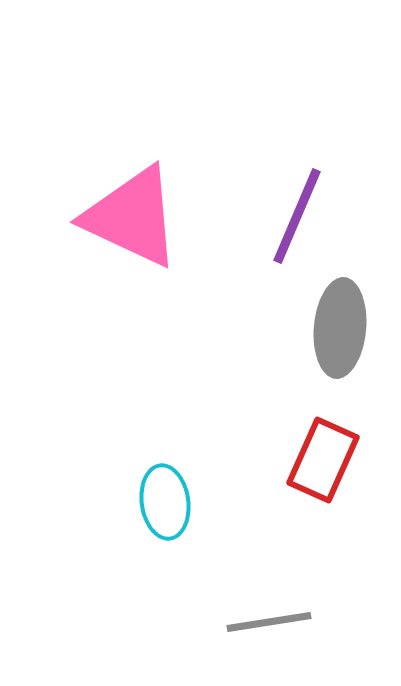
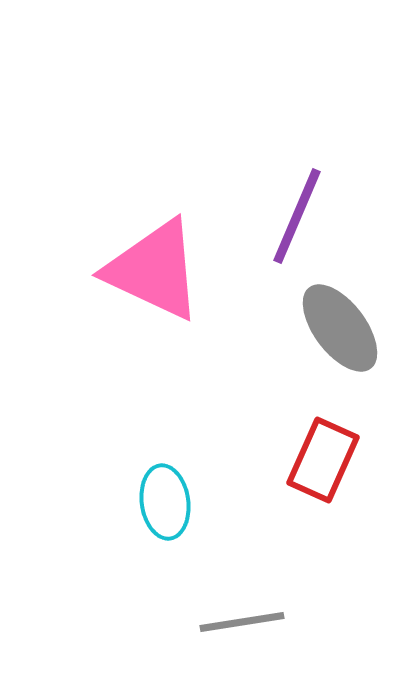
pink triangle: moved 22 px right, 53 px down
gray ellipse: rotated 42 degrees counterclockwise
gray line: moved 27 px left
